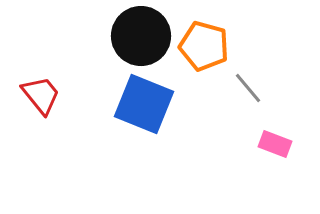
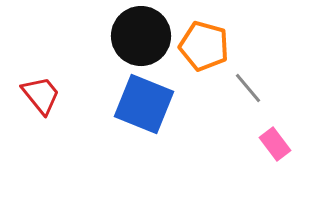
pink rectangle: rotated 32 degrees clockwise
